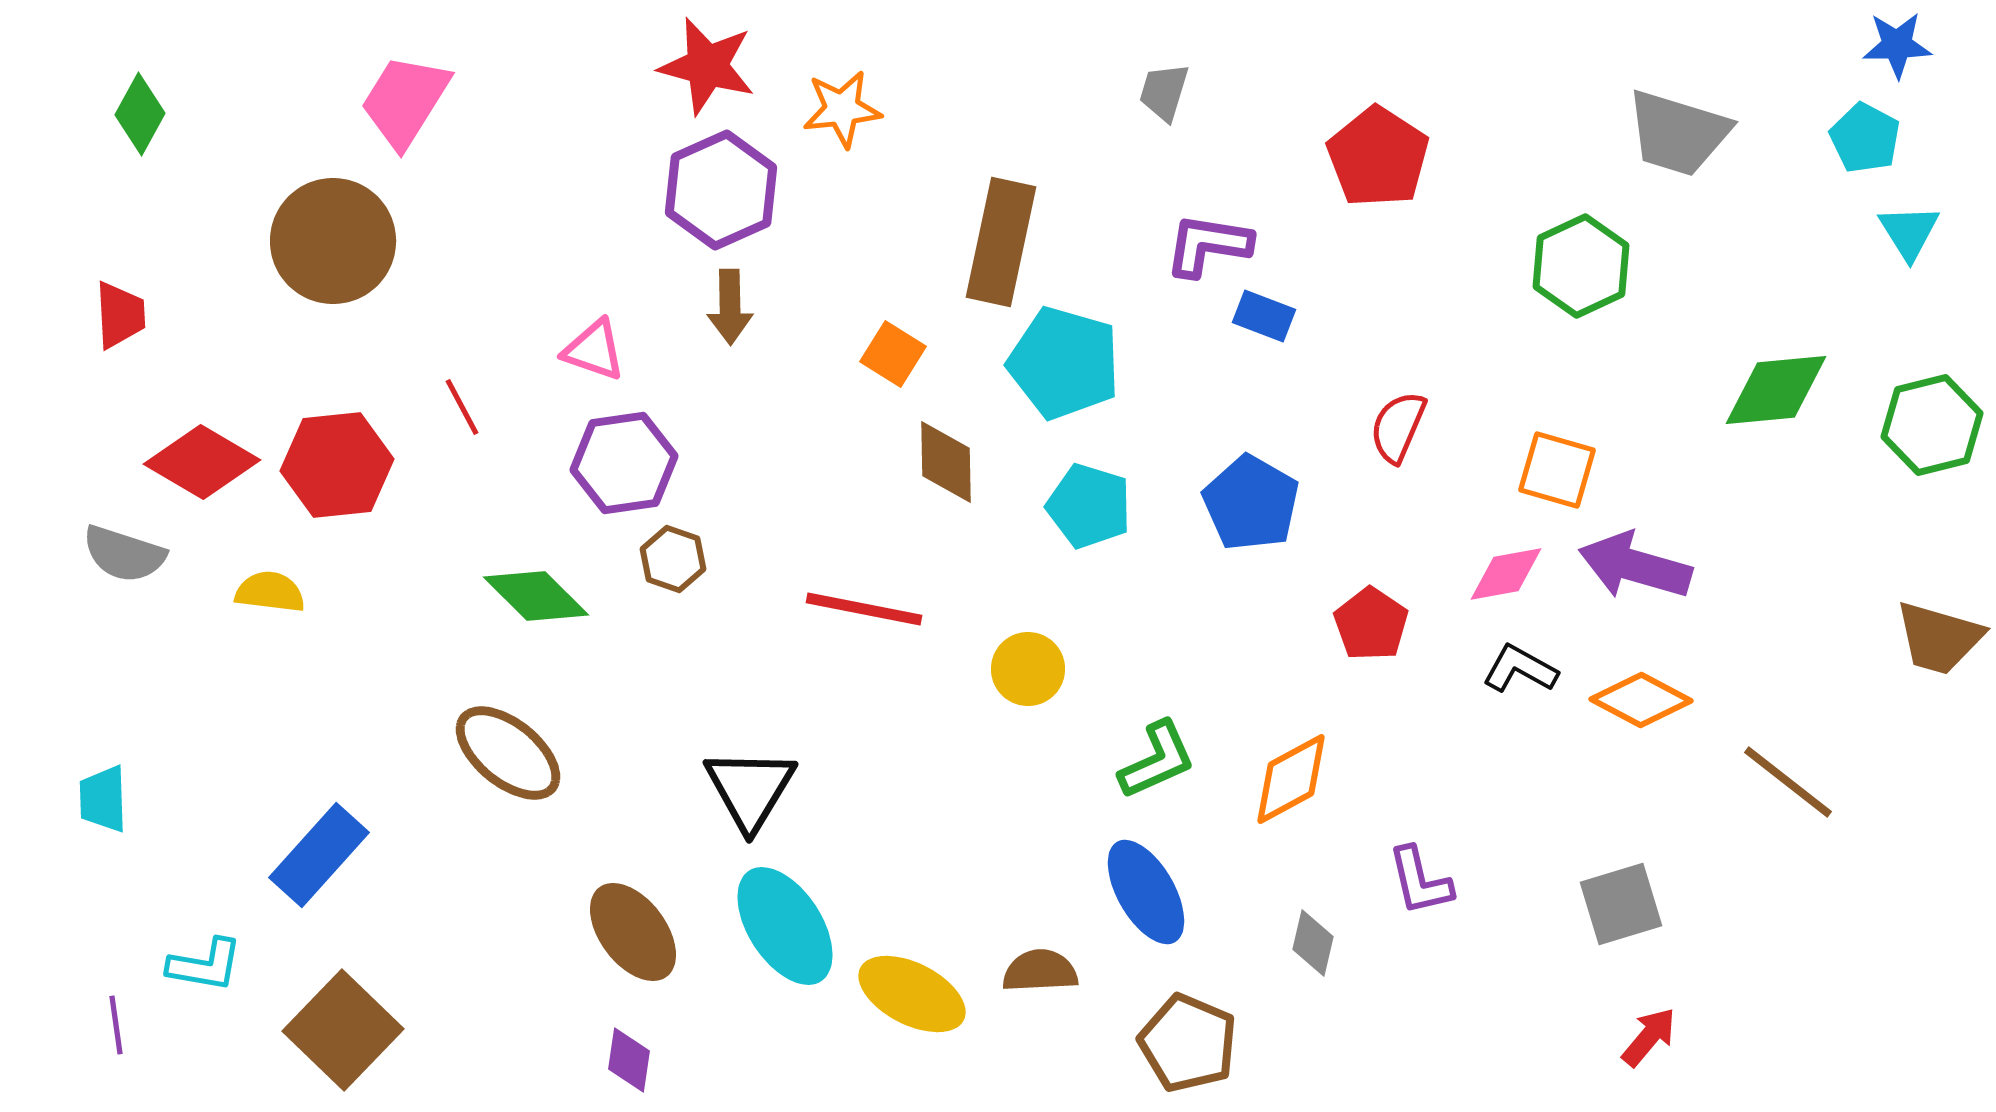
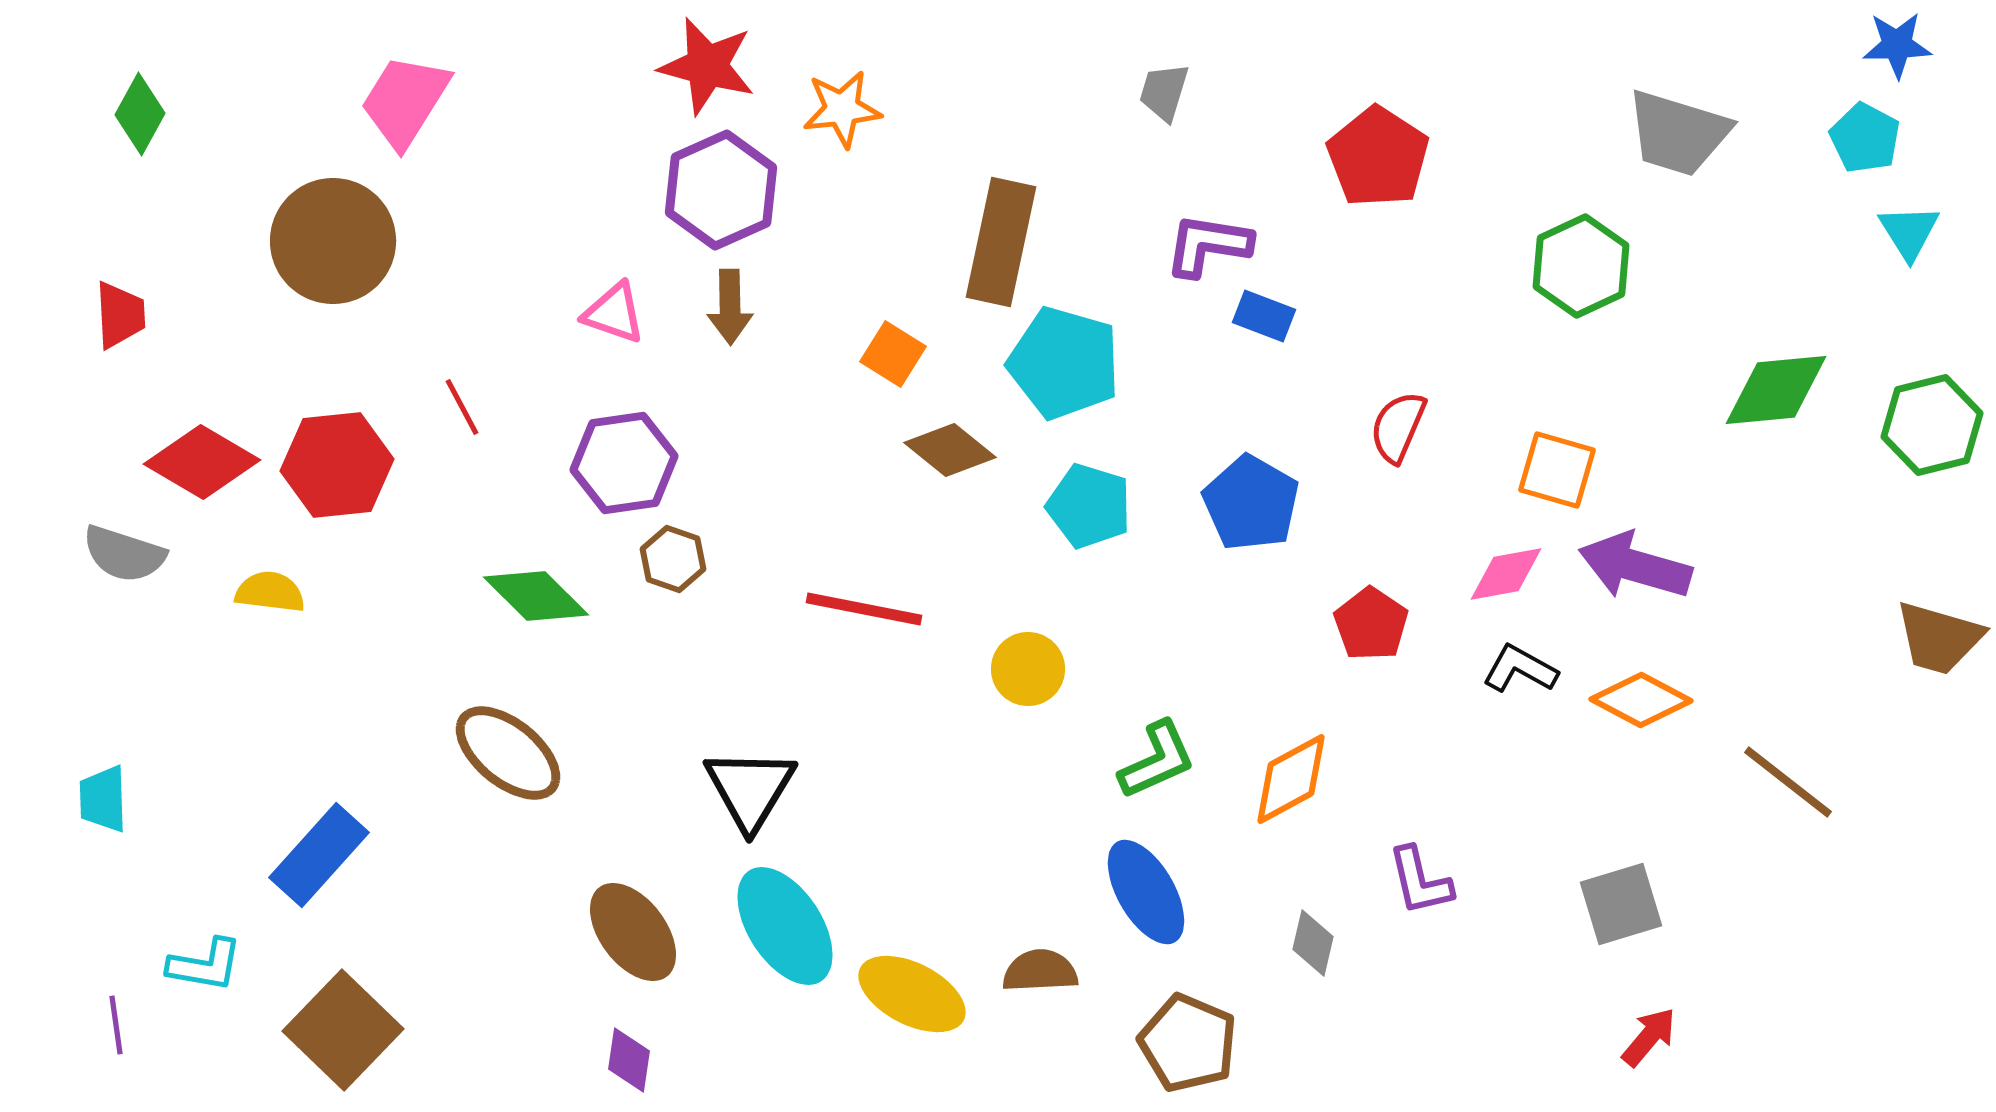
pink triangle at (594, 350): moved 20 px right, 37 px up
brown diamond at (946, 462): moved 4 px right, 12 px up; rotated 50 degrees counterclockwise
